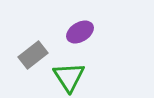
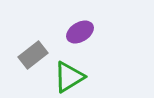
green triangle: rotated 32 degrees clockwise
